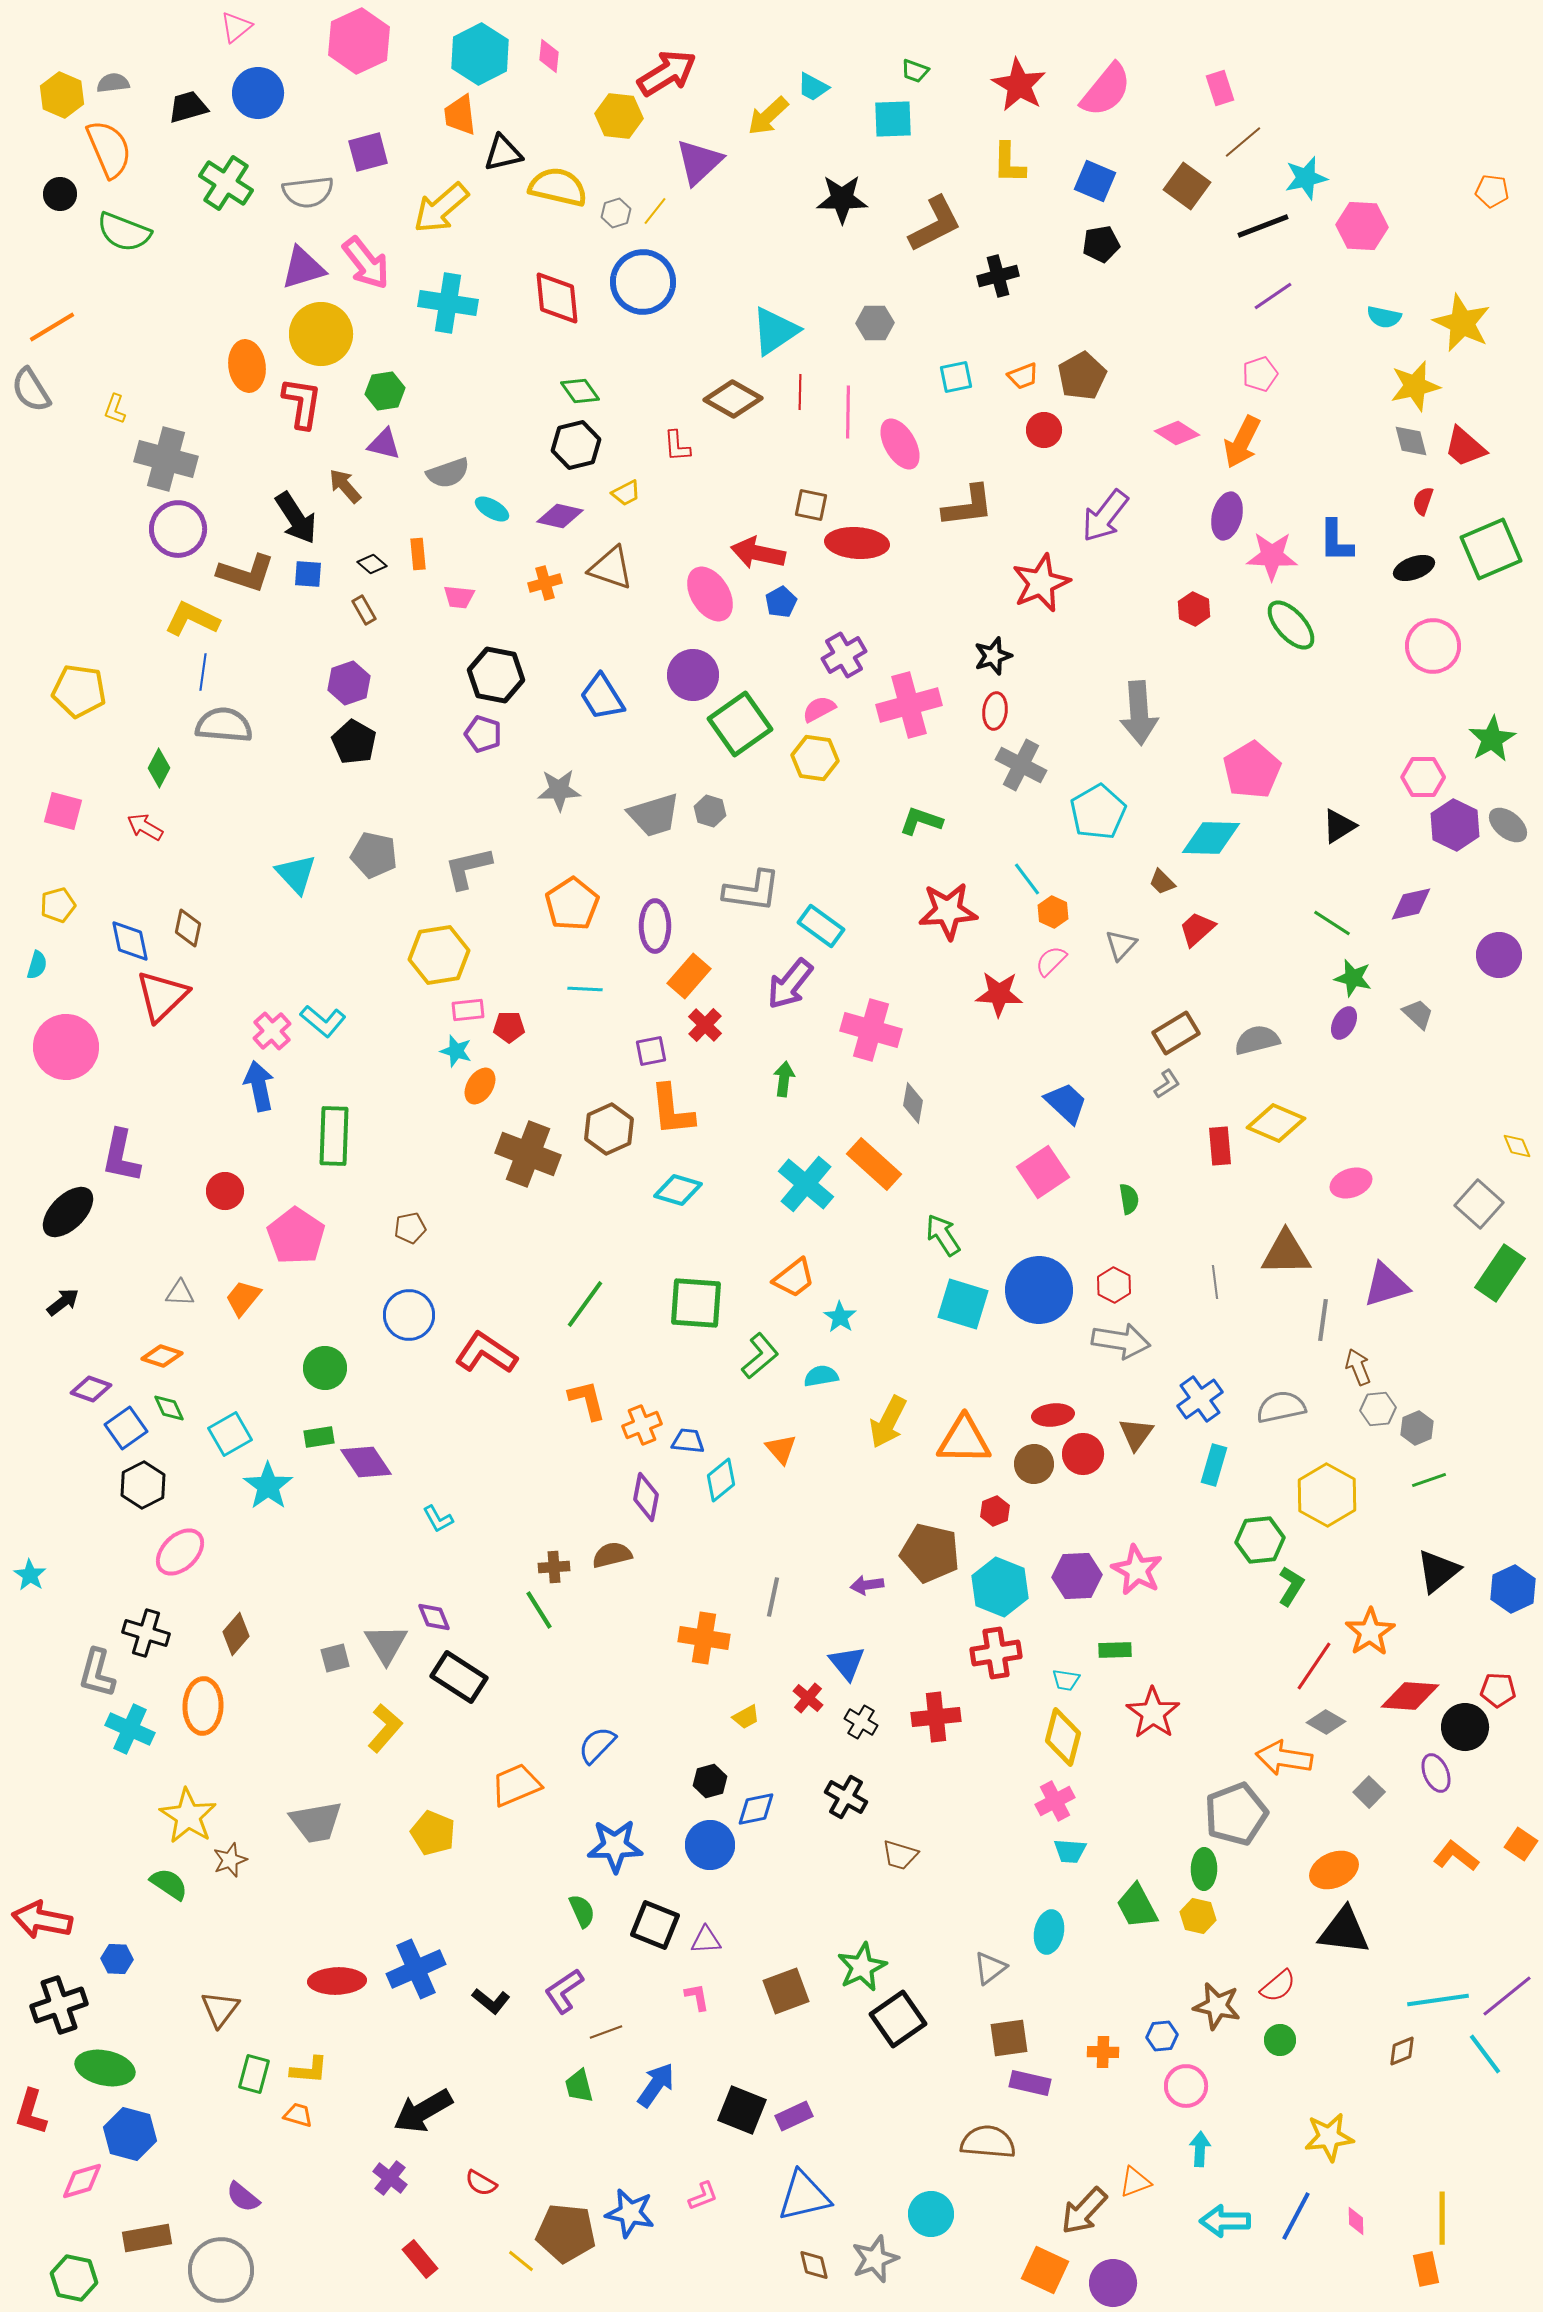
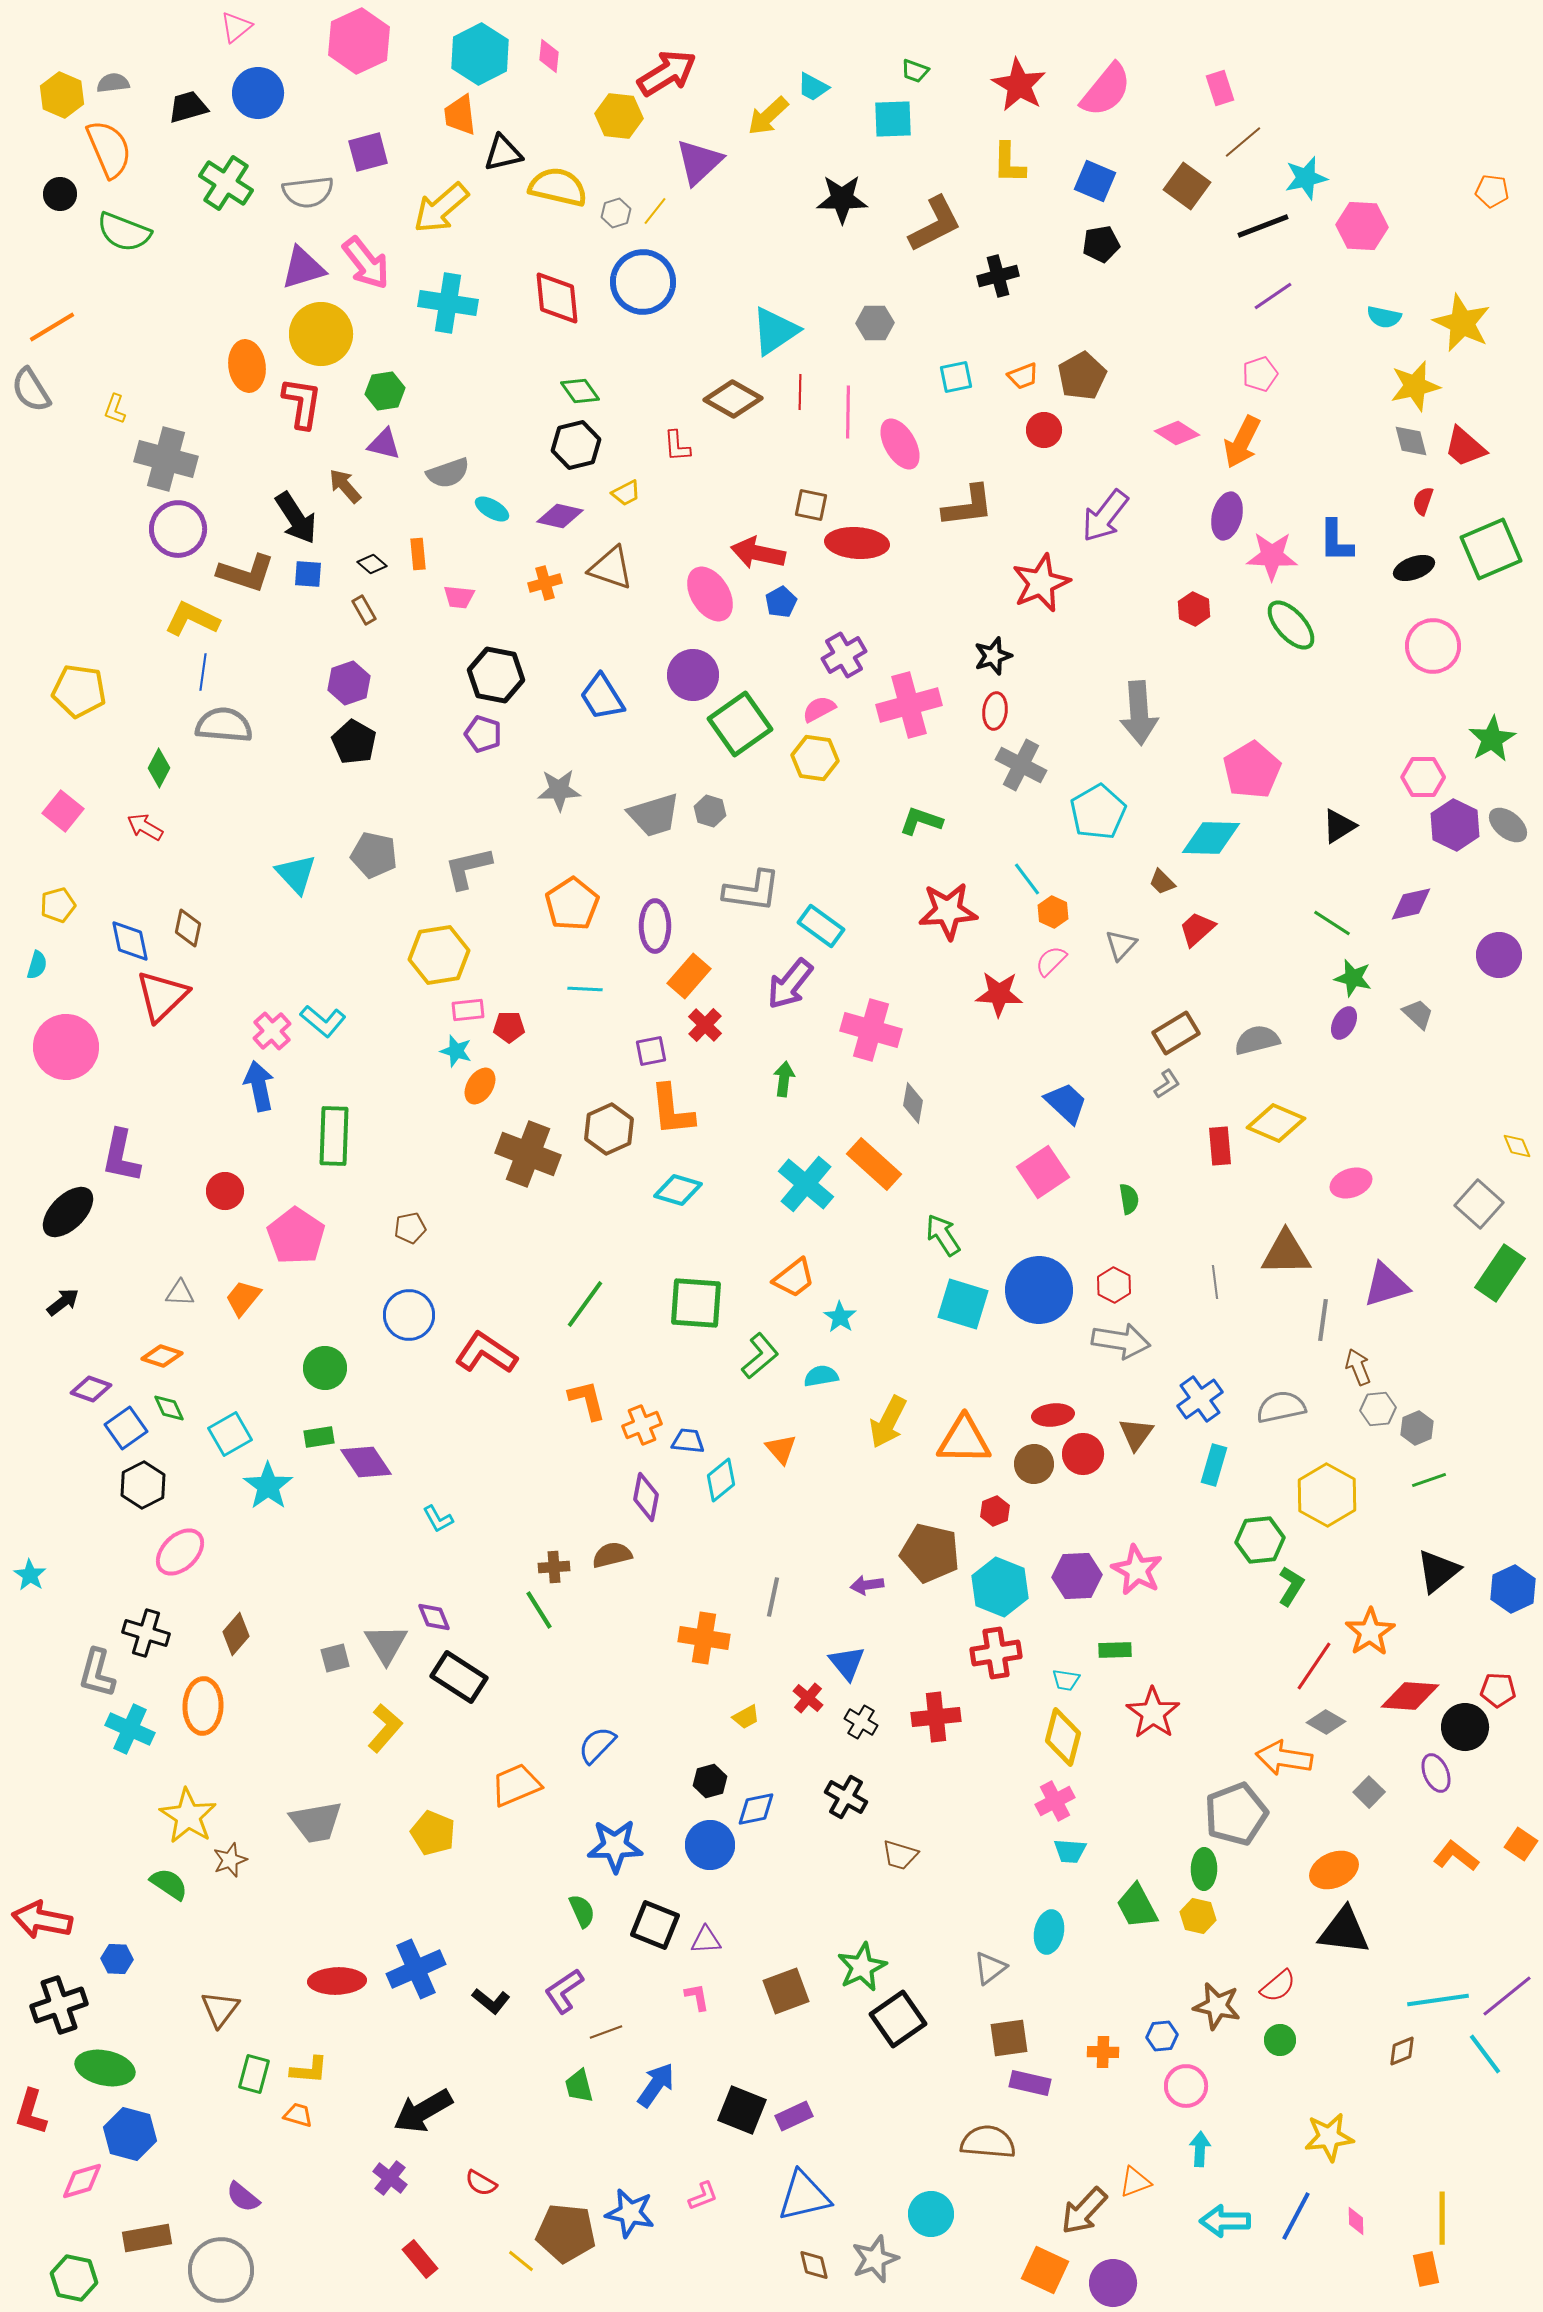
pink square at (63, 811): rotated 24 degrees clockwise
